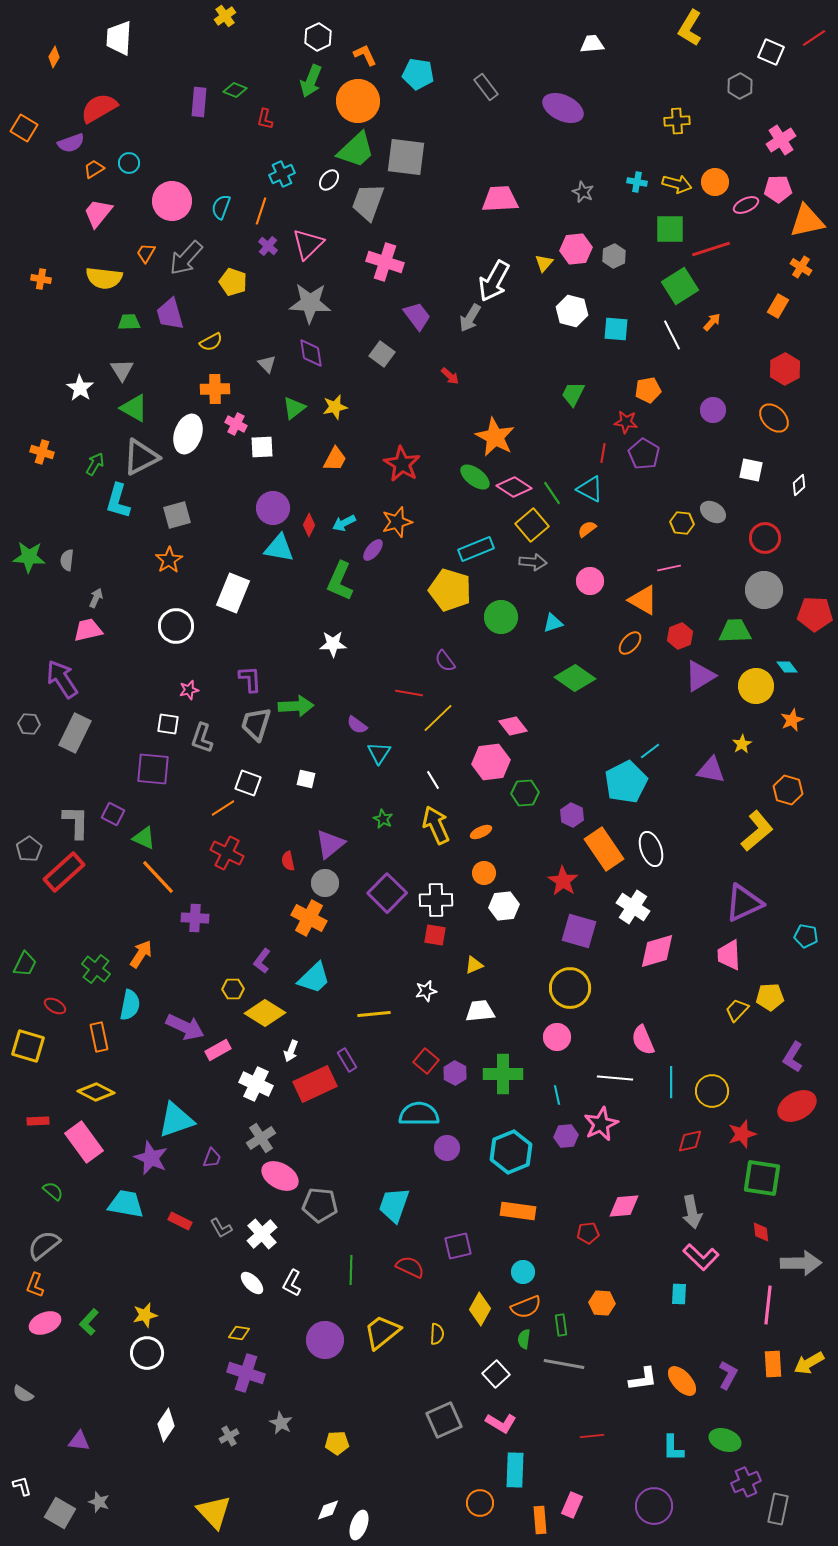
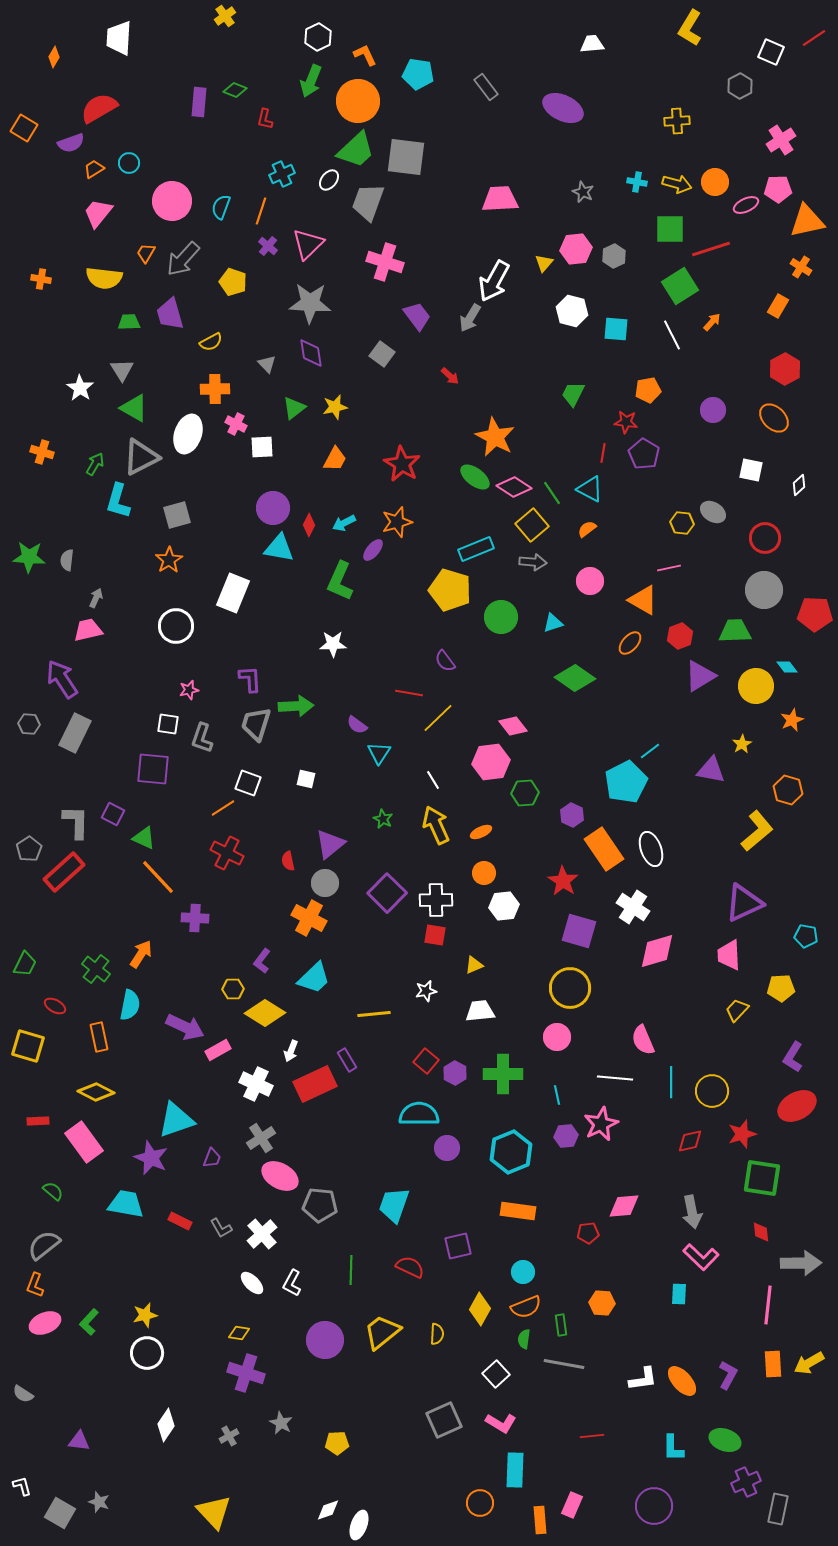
gray arrow at (186, 258): moved 3 px left, 1 px down
yellow pentagon at (770, 997): moved 11 px right, 9 px up
